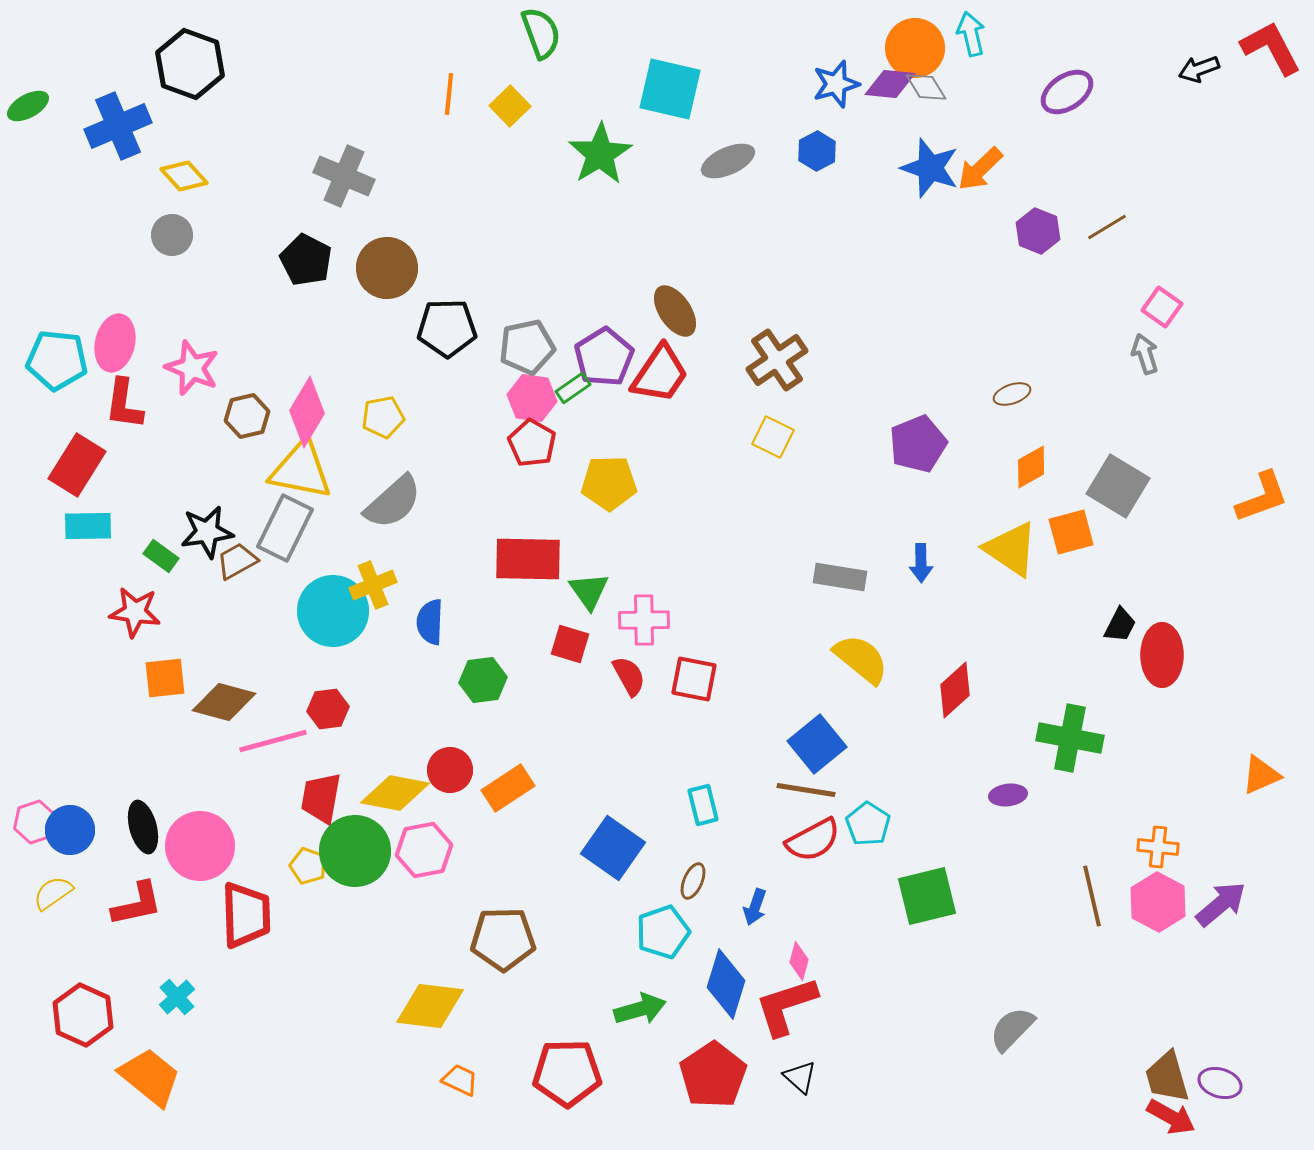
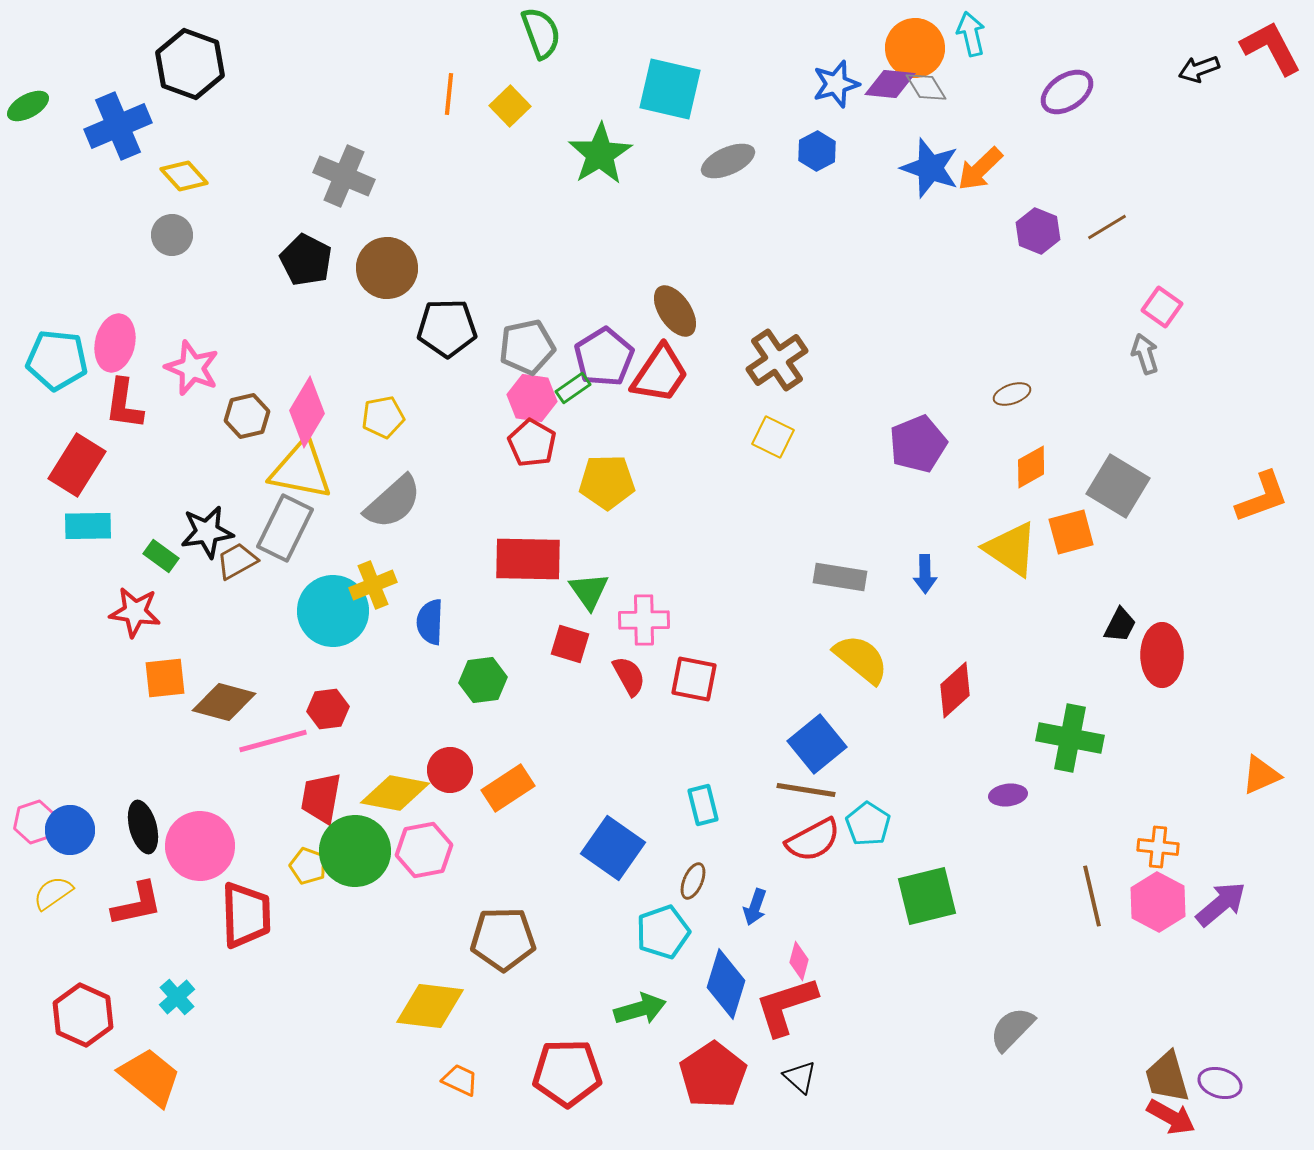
yellow pentagon at (609, 483): moved 2 px left, 1 px up
blue arrow at (921, 563): moved 4 px right, 11 px down
